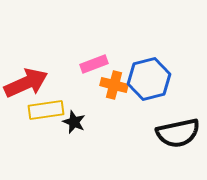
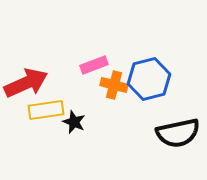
pink rectangle: moved 1 px down
